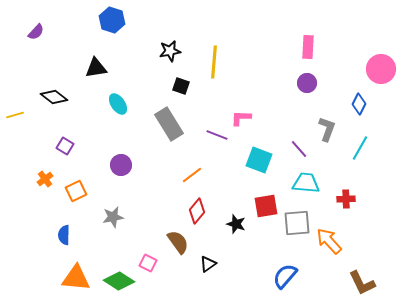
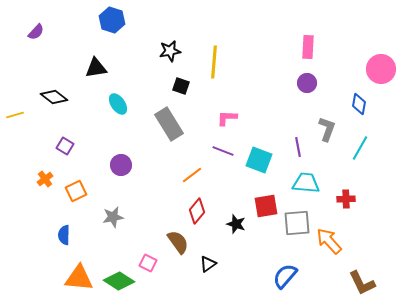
blue diamond at (359, 104): rotated 15 degrees counterclockwise
pink L-shape at (241, 118): moved 14 px left
purple line at (217, 135): moved 6 px right, 16 px down
purple line at (299, 149): moved 1 px left, 2 px up; rotated 30 degrees clockwise
orange triangle at (76, 278): moved 3 px right
